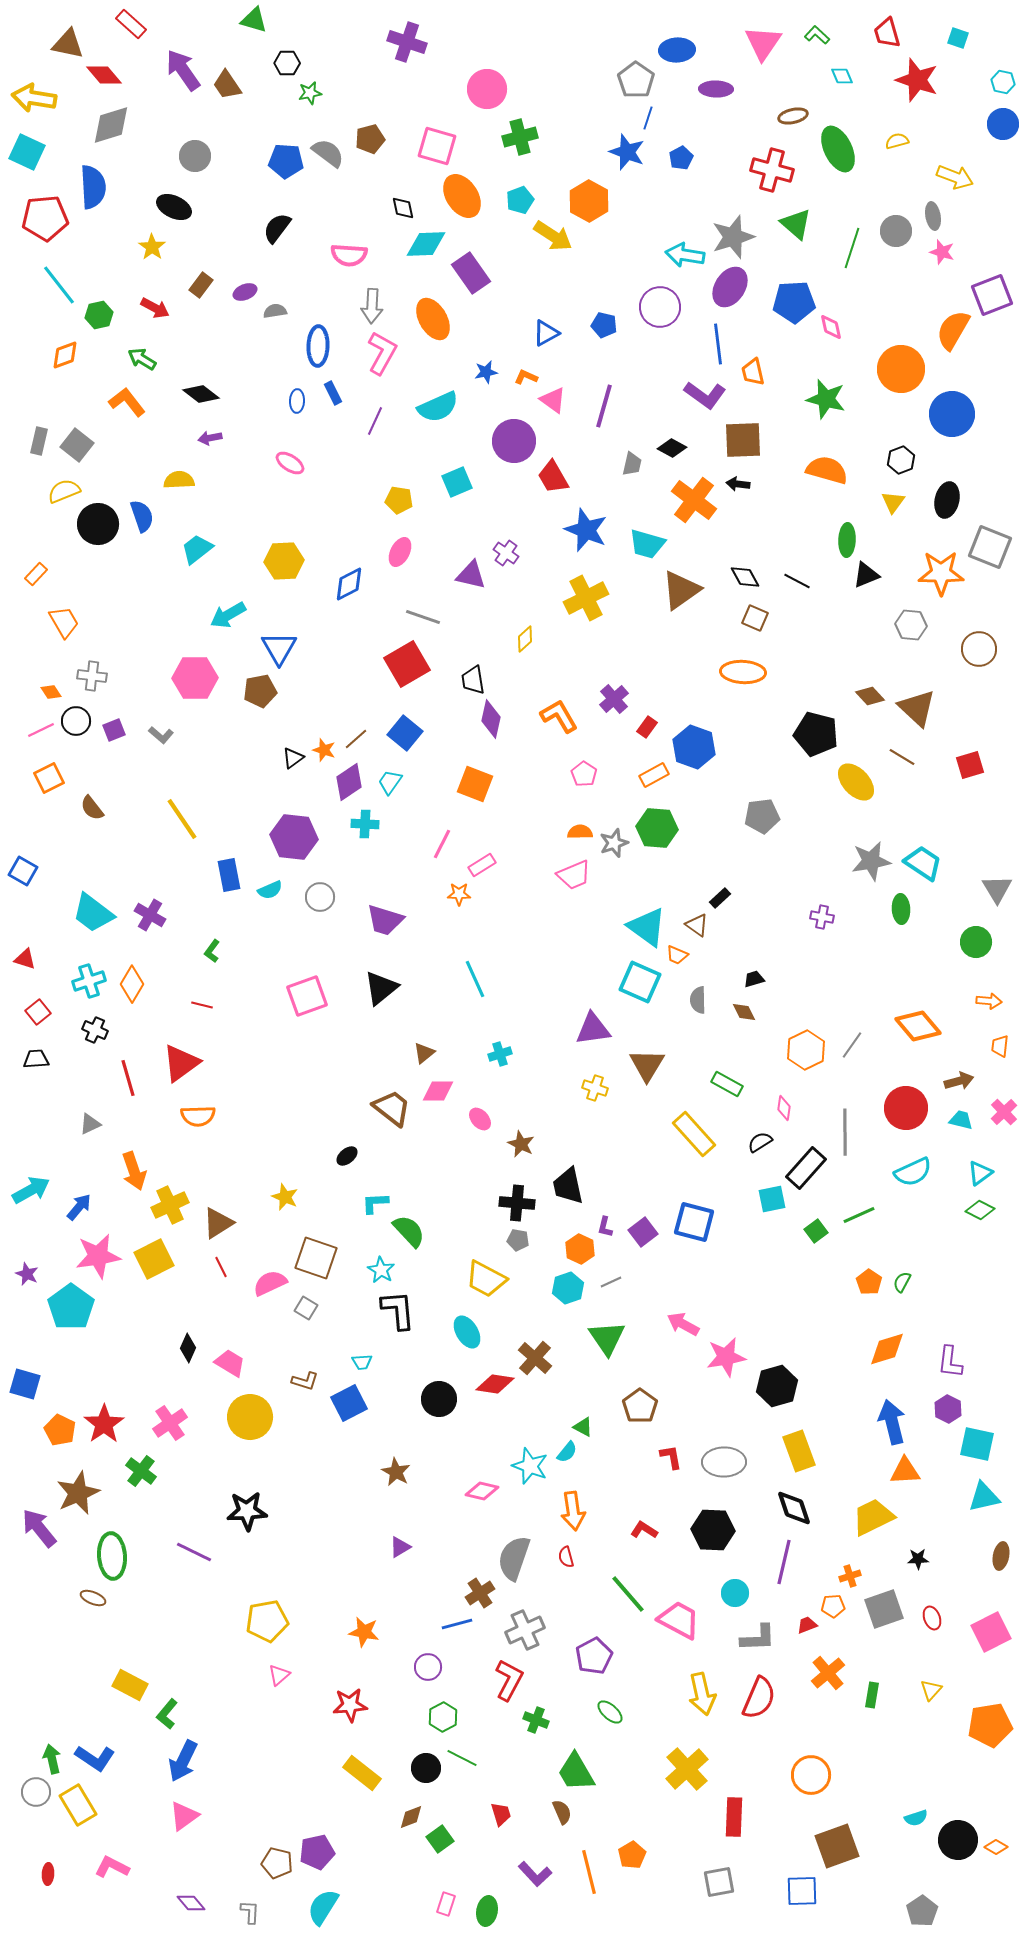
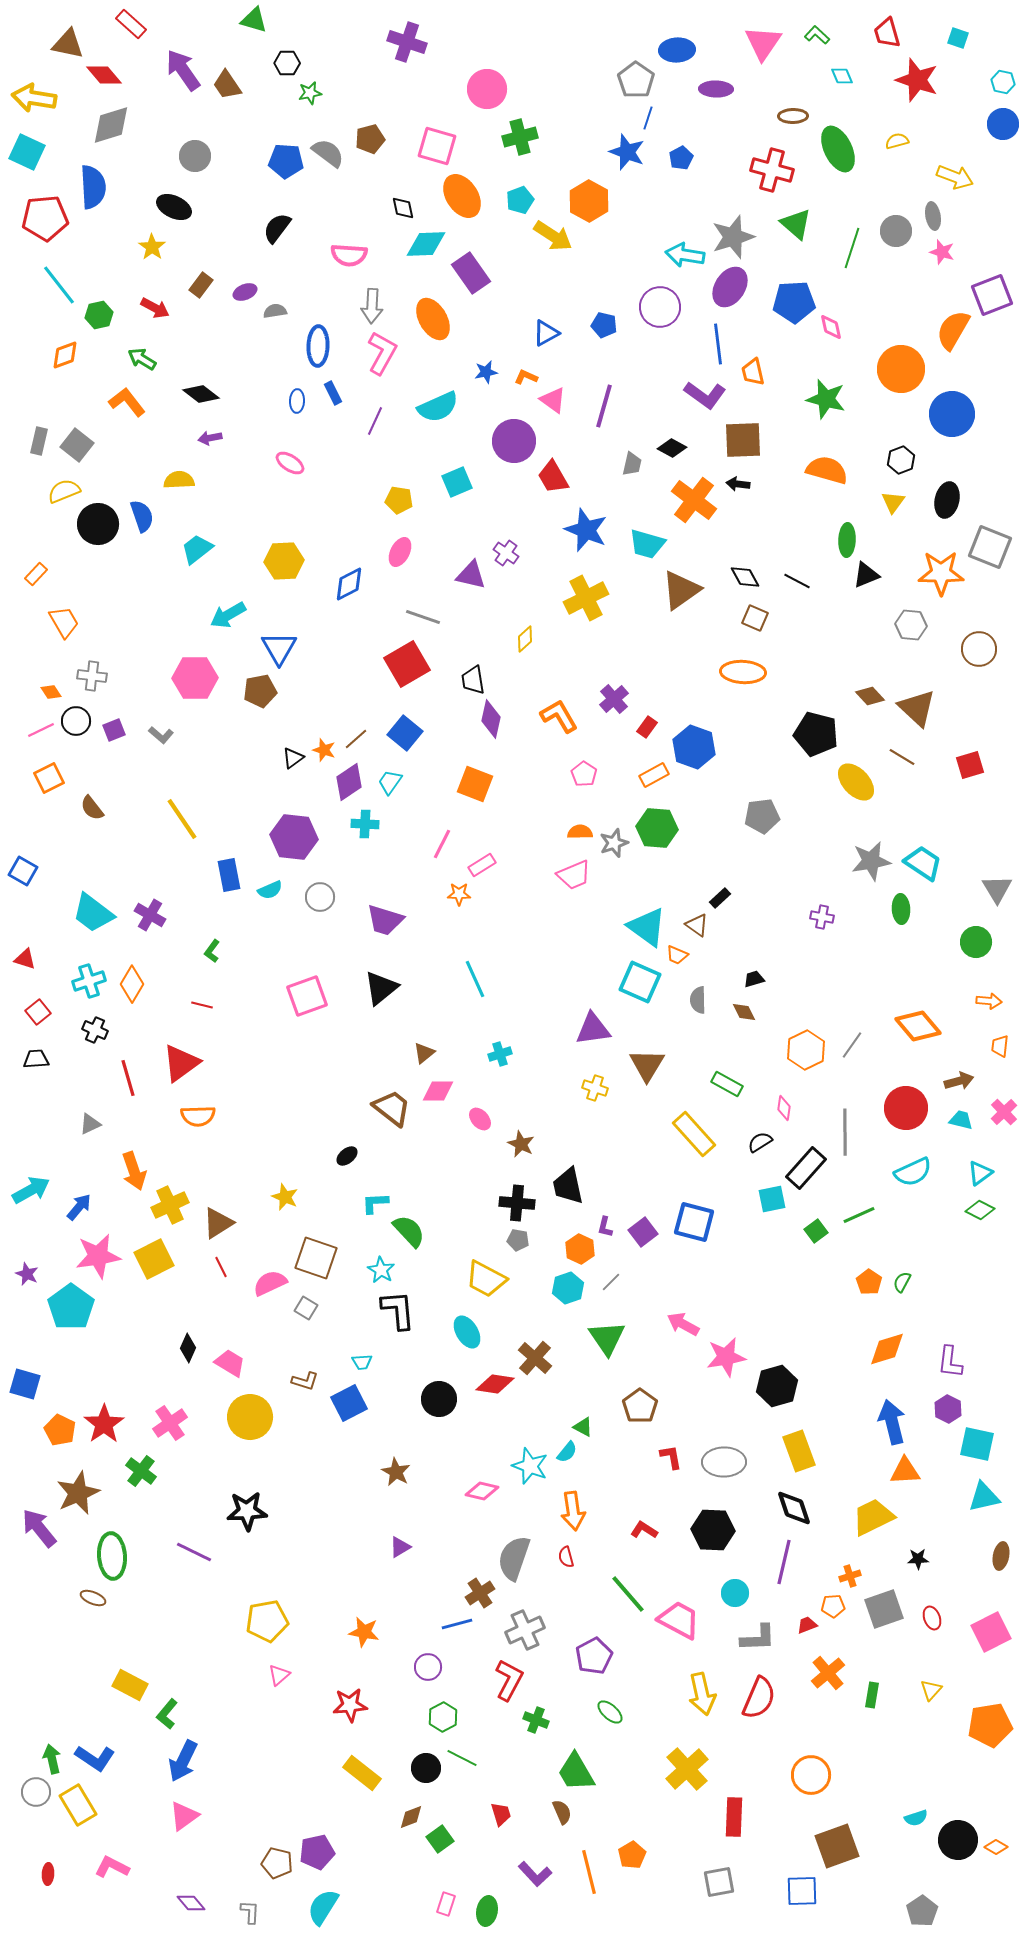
brown ellipse at (793, 116): rotated 12 degrees clockwise
gray line at (611, 1282): rotated 20 degrees counterclockwise
